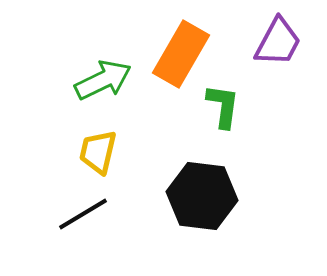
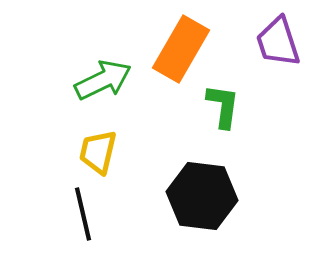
purple trapezoid: rotated 134 degrees clockwise
orange rectangle: moved 5 px up
black line: rotated 72 degrees counterclockwise
